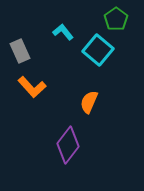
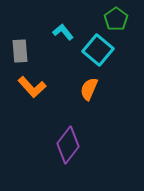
gray rectangle: rotated 20 degrees clockwise
orange semicircle: moved 13 px up
